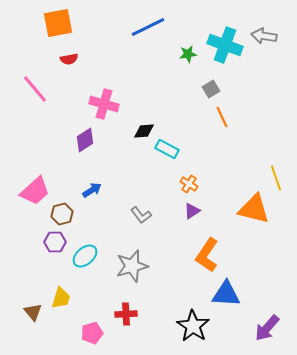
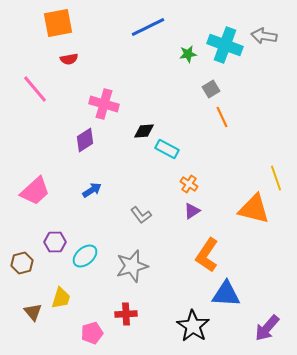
brown hexagon: moved 40 px left, 49 px down
